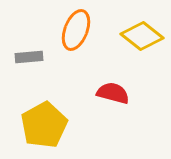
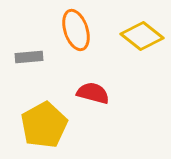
orange ellipse: rotated 39 degrees counterclockwise
red semicircle: moved 20 px left
